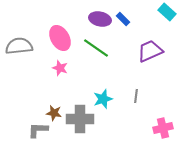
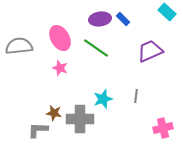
purple ellipse: rotated 20 degrees counterclockwise
